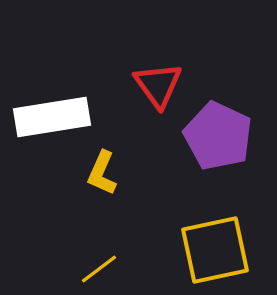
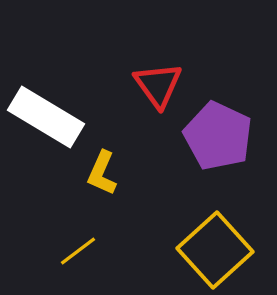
white rectangle: moved 6 px left; rotated 40 degrees clockwise
yellow square: rotated 30 degrees counterclockwise
yellow line: moved 21 px left, 18 px up
